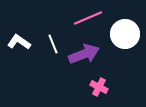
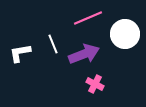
white L-shape: moved 1 px right, 11 px down; rotated 45 degrees counterclockwise
pink cross: moved 4 px left, 3 px up
